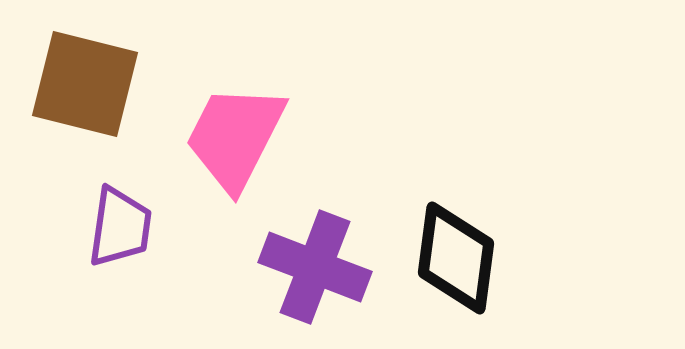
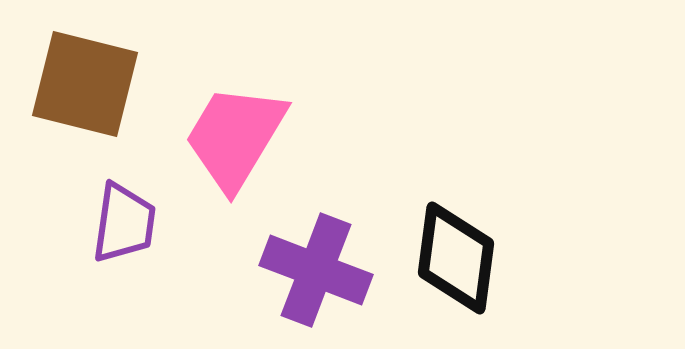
pink trapezoid: rotated 4 degrees clockwise
purple trapezoid: moved 4 px right, 4 px up
purple cross: moved 1 px right, 3 px down
